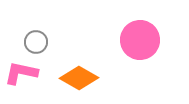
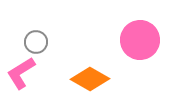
pink L-shape: rotated 44 degrees counterclockwise
orange diamond: moved 11 px right, 1 px down
